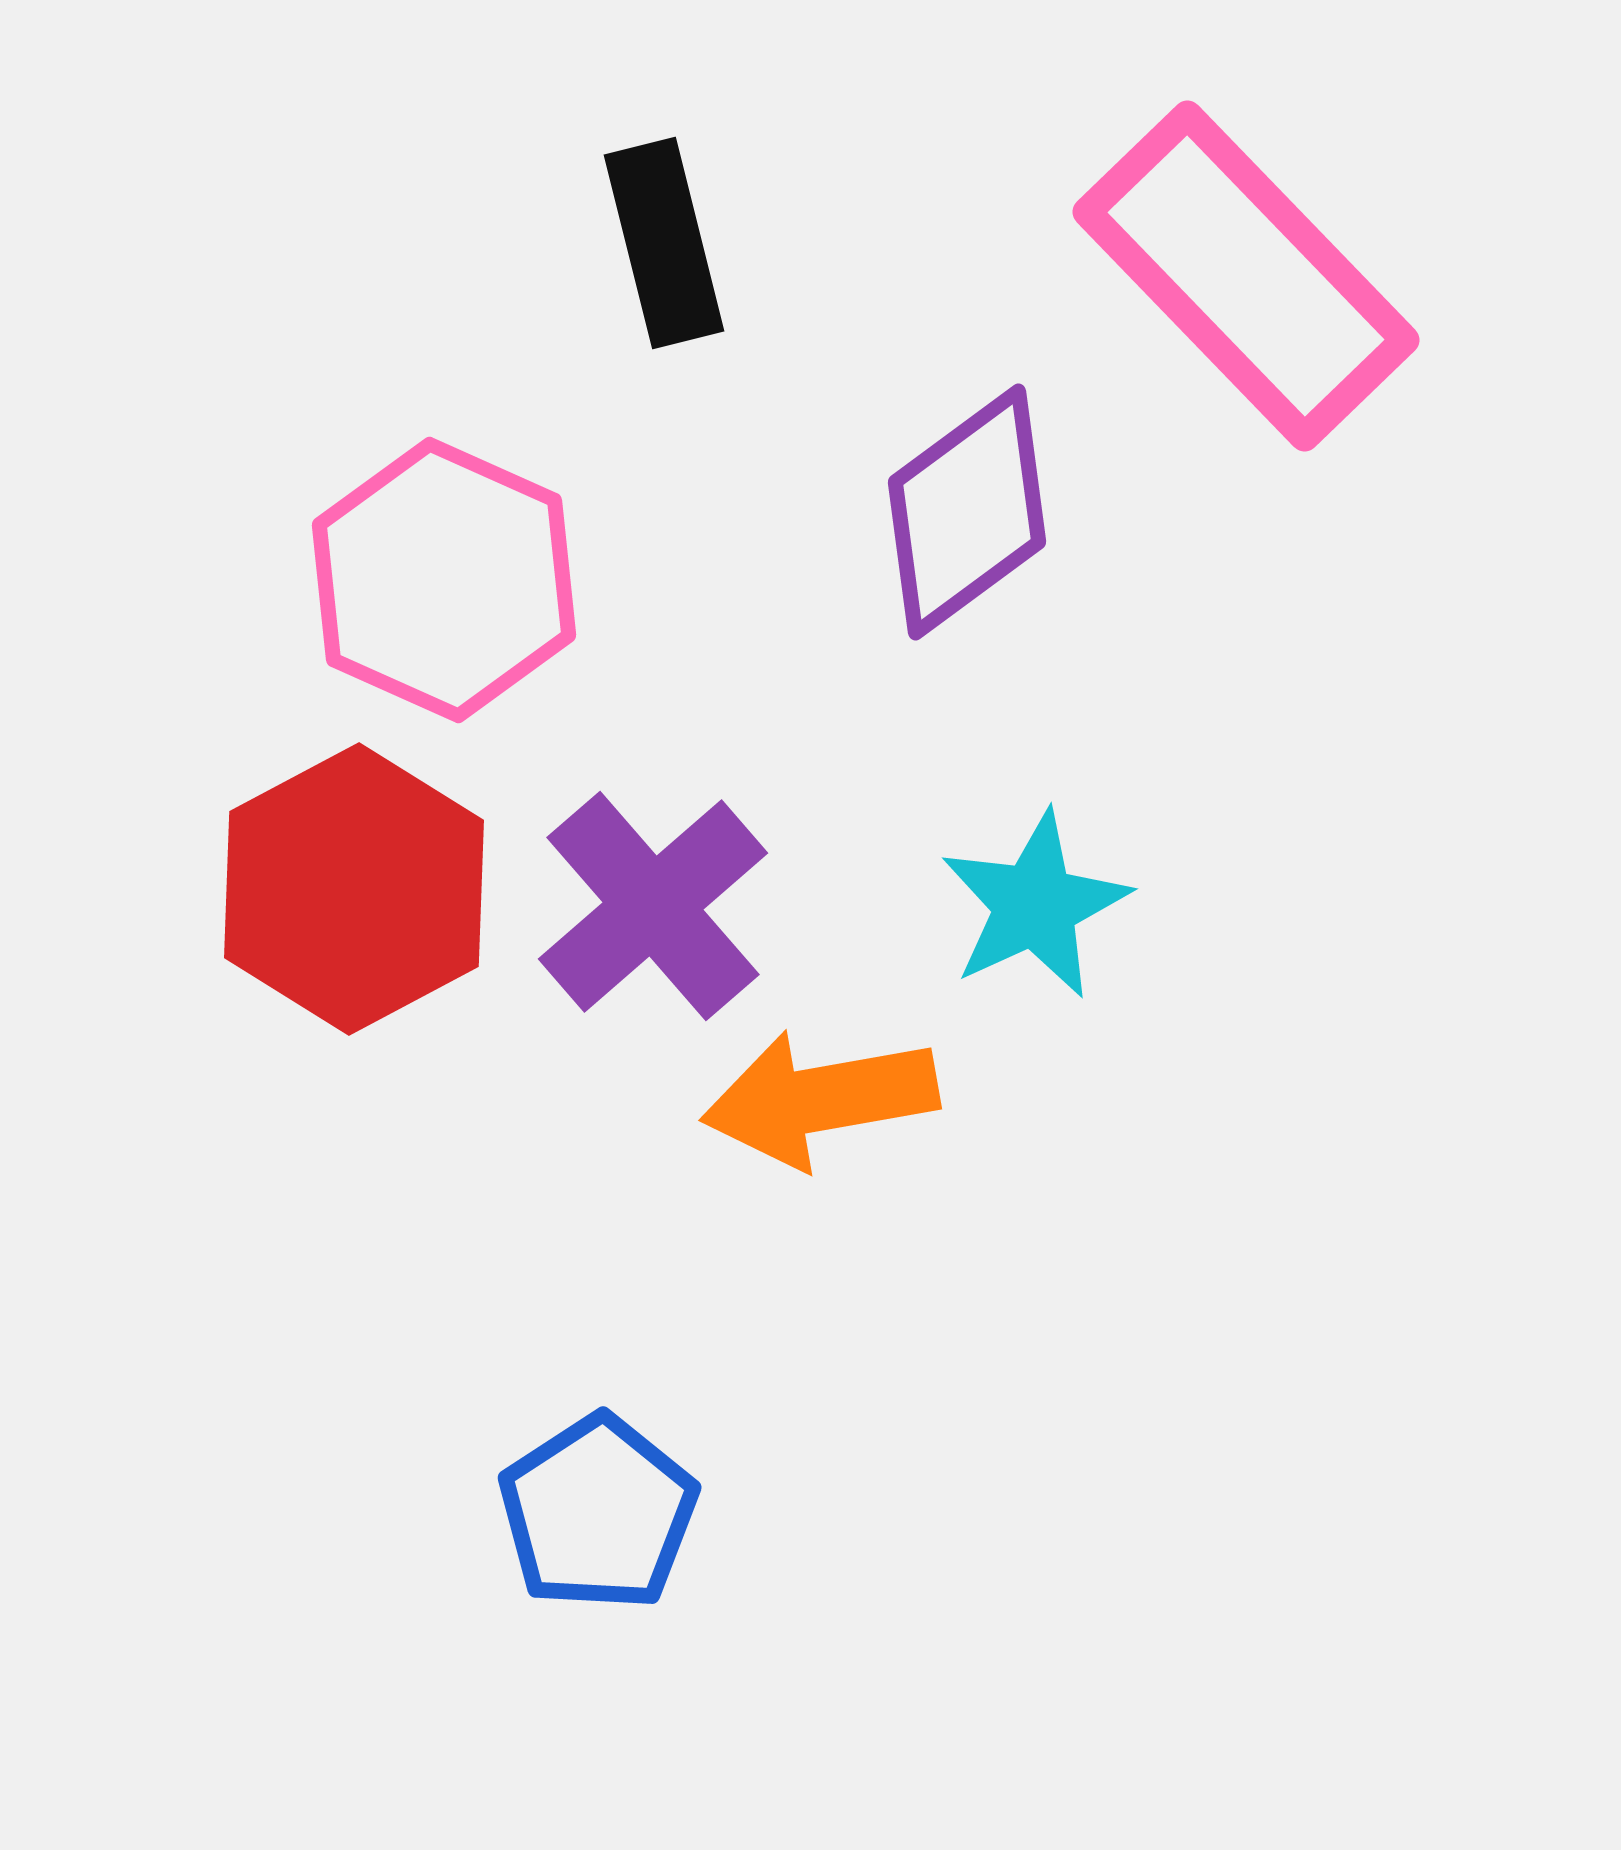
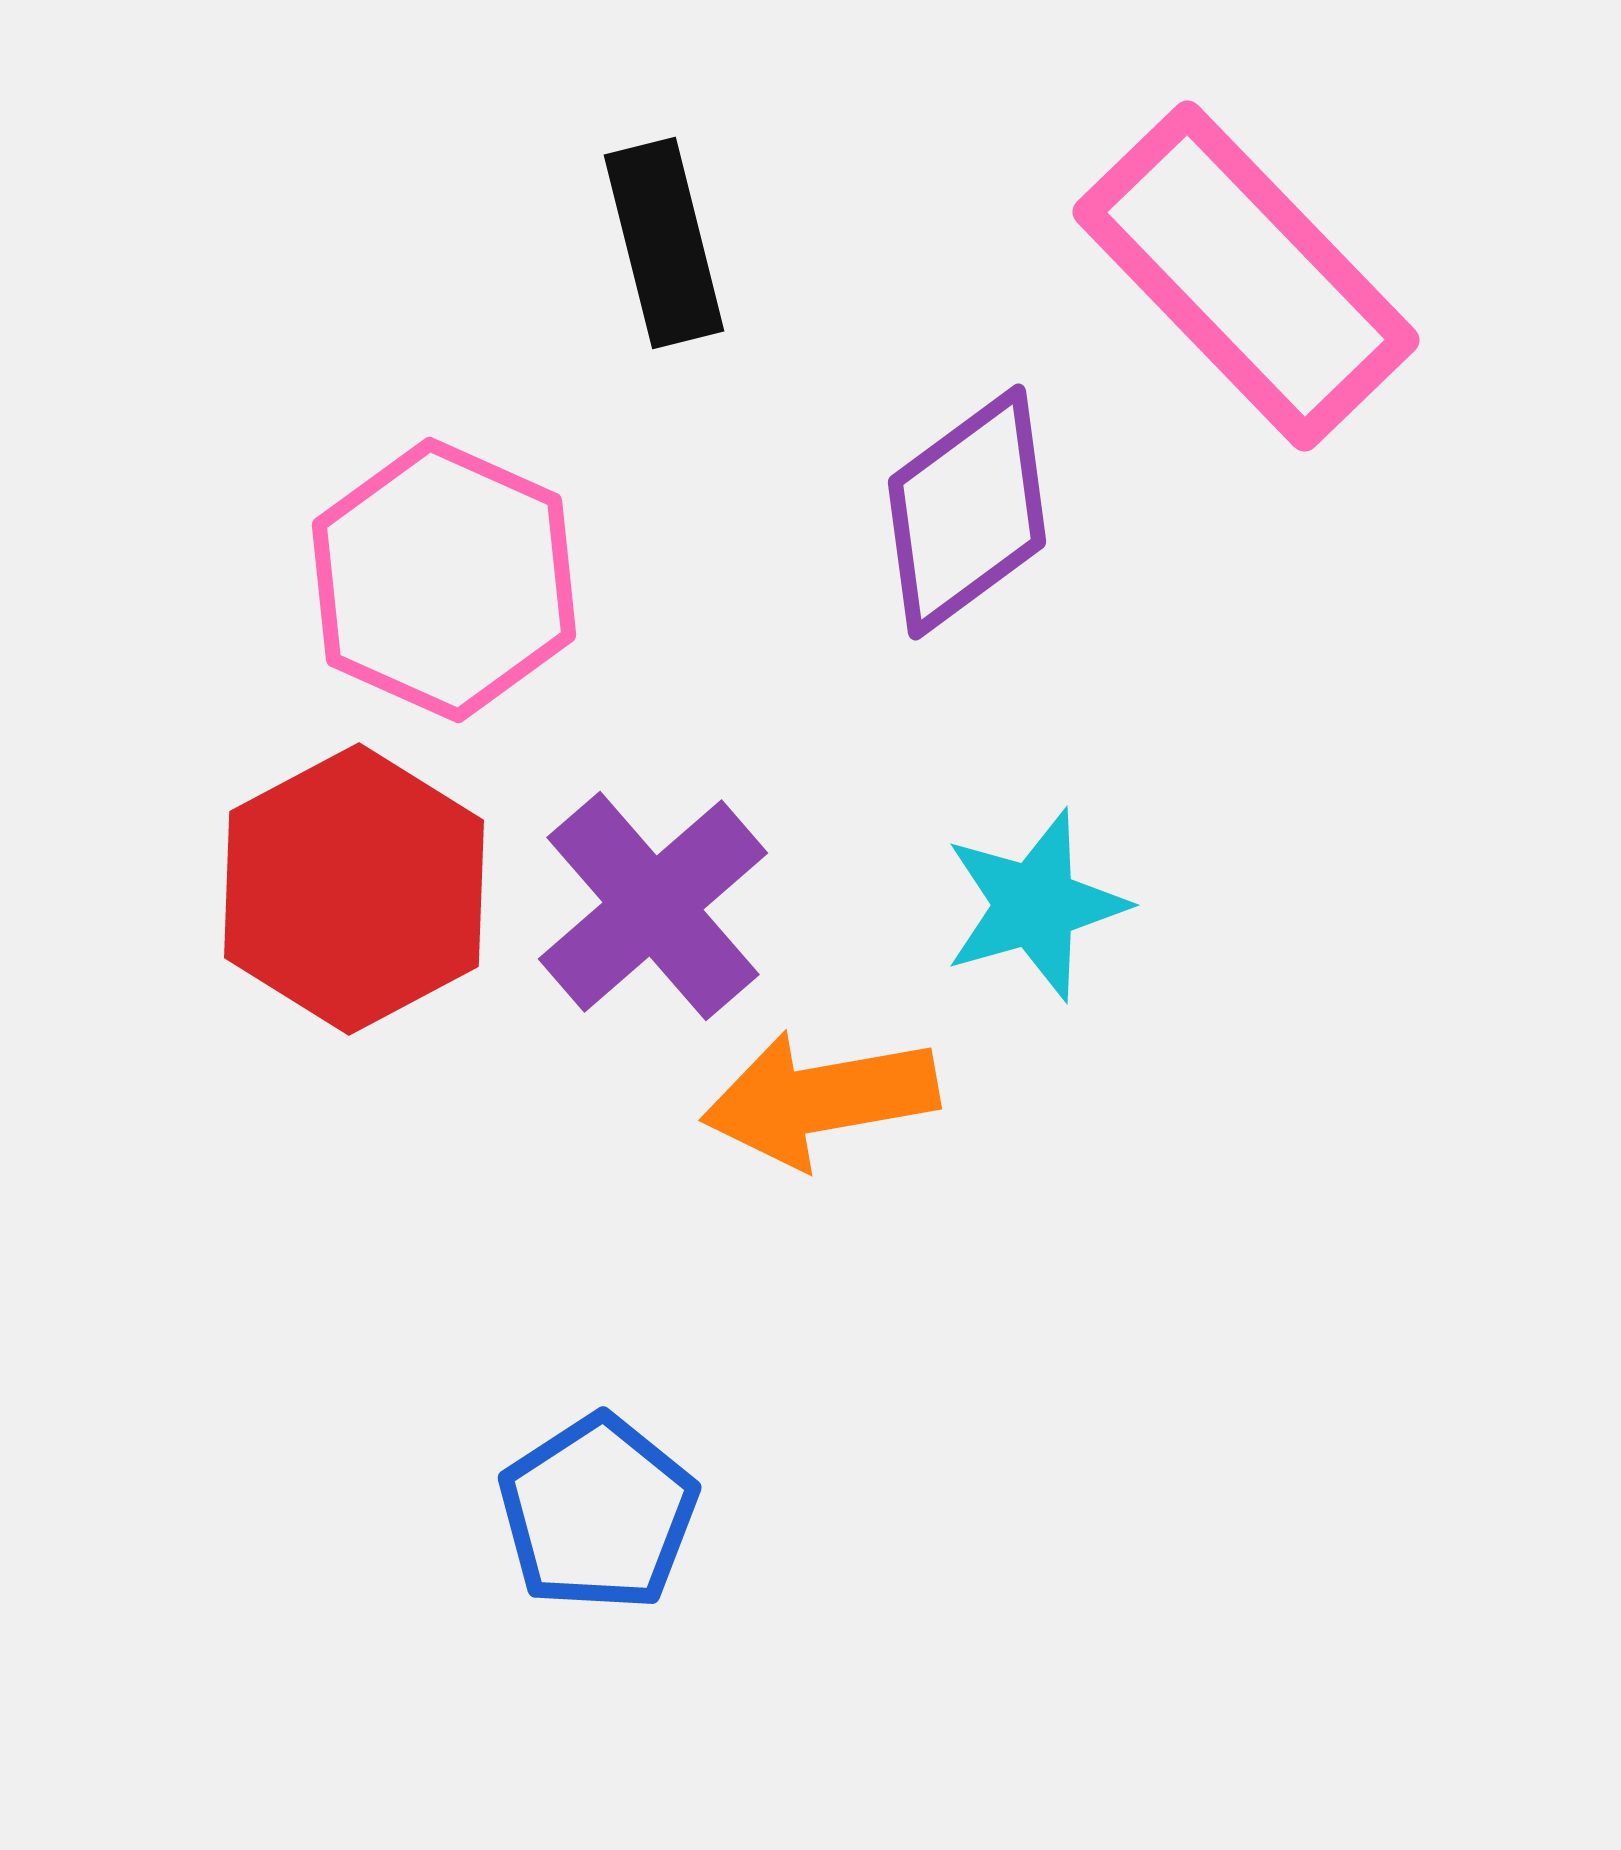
cyan star: rotated 9 degrees clockwise
